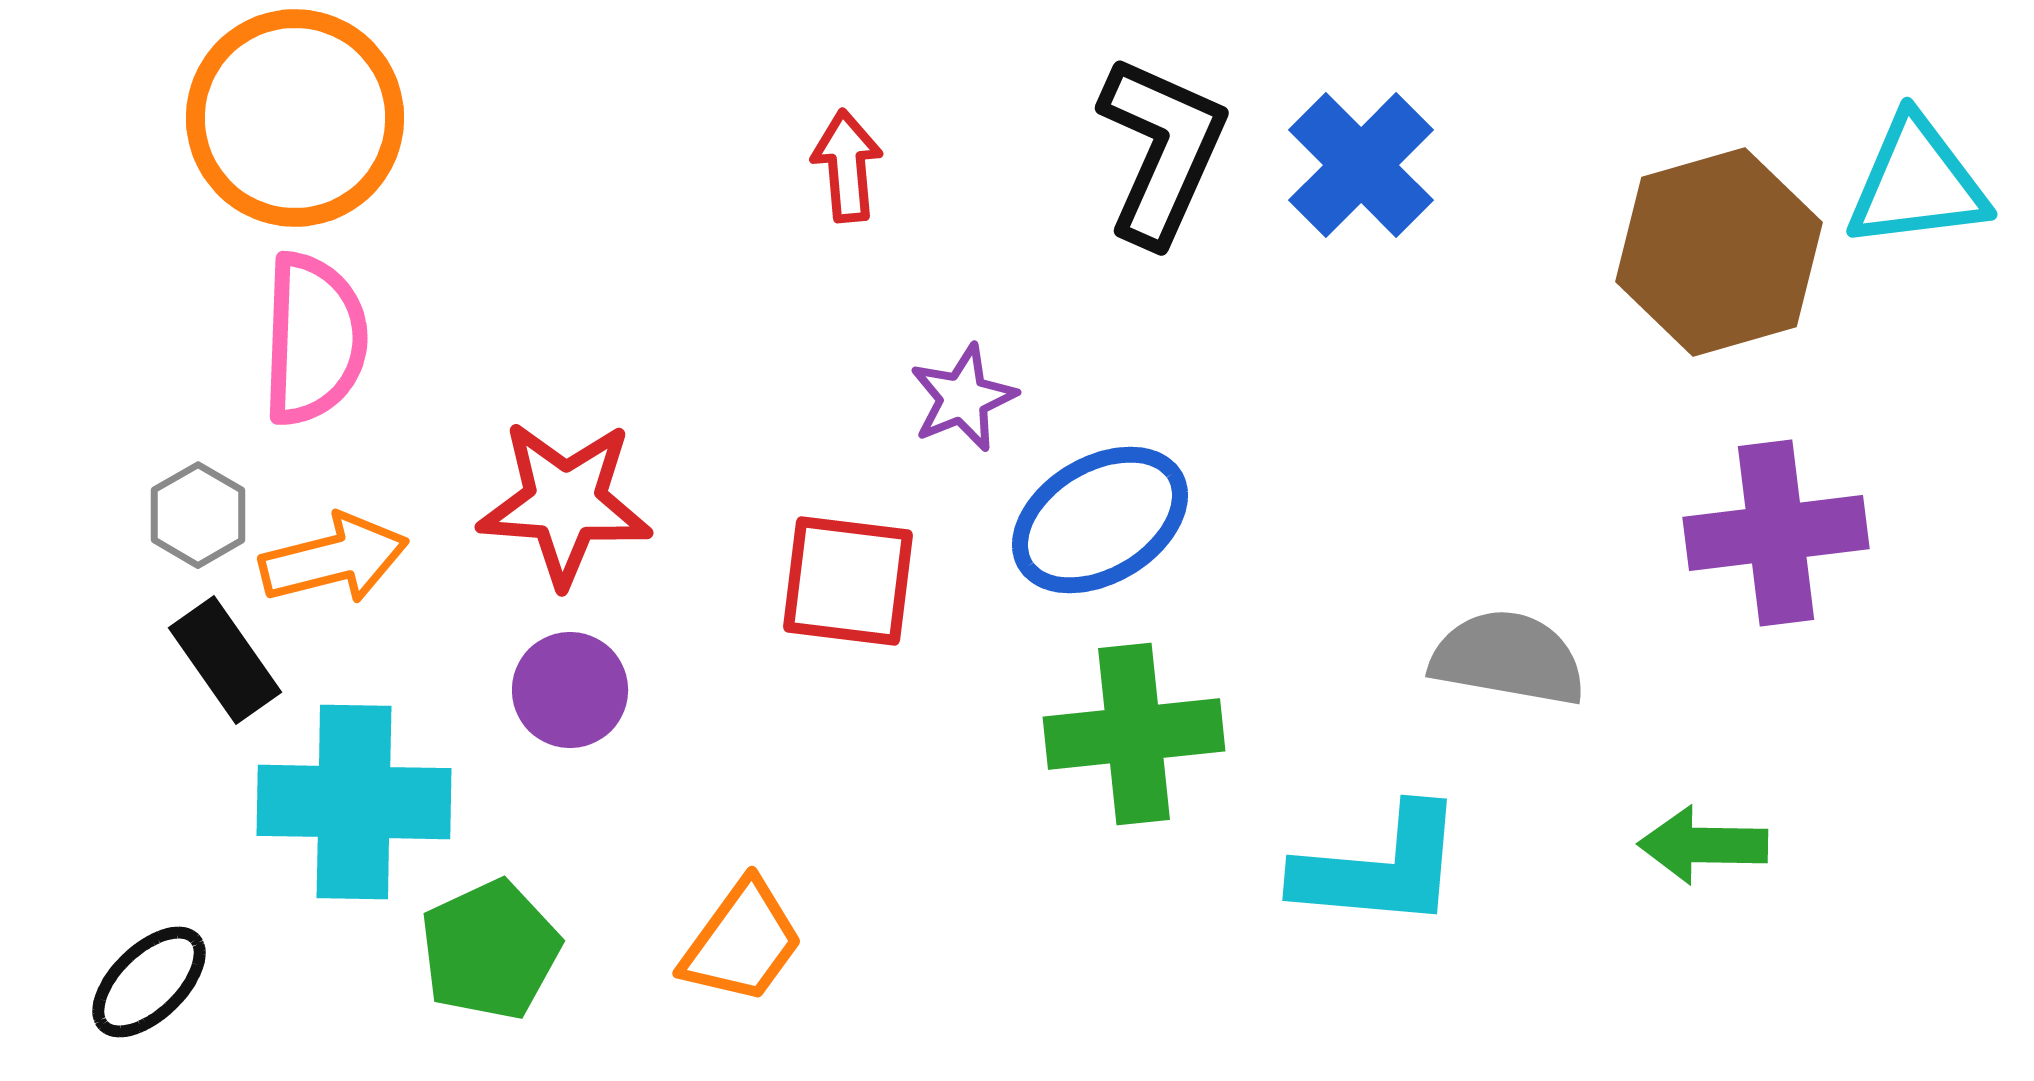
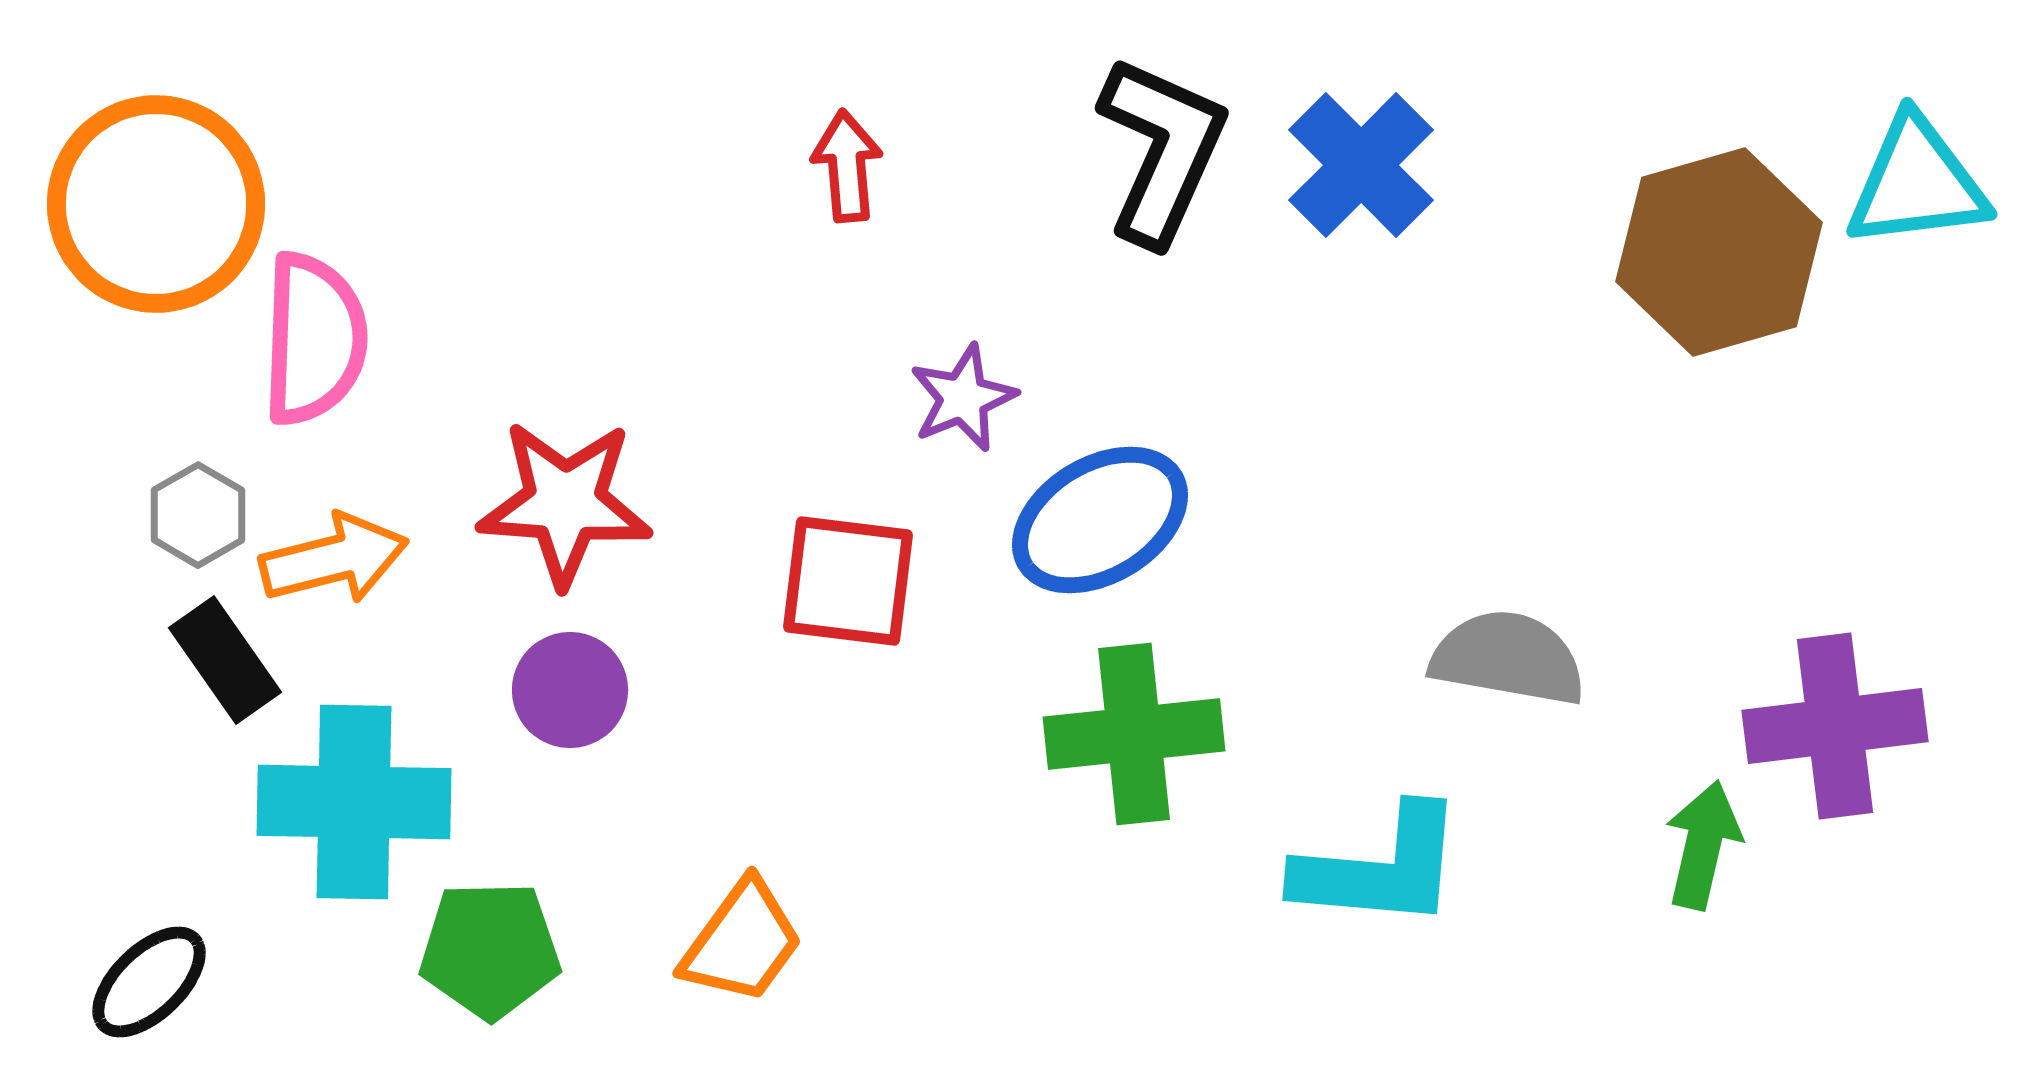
orange circle: moved 139 px left, 86 px down
purple cross: moved 59 px right, 193 px down
green arrow: rotated 102 degrees clockwise
green pentagon: rotated 24 degrees clockwise
